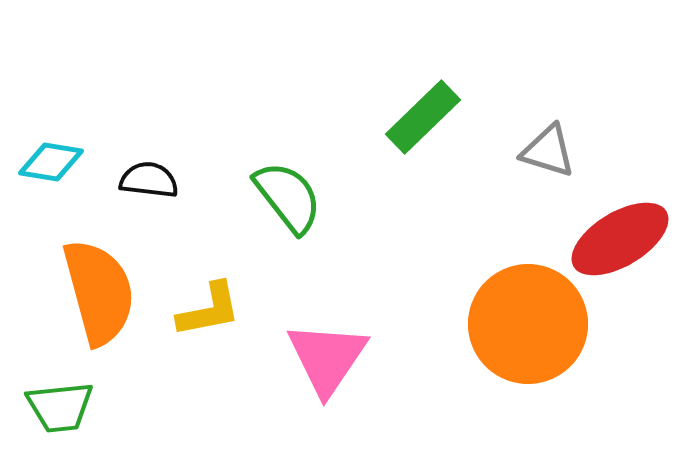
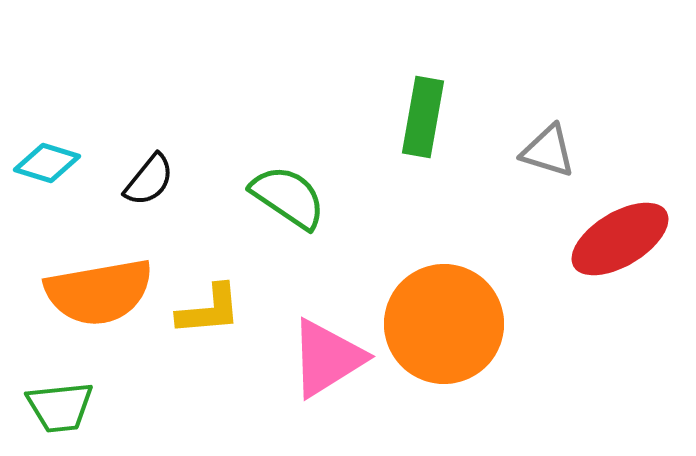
green rectangle: rotated 36 degrees counterclockwise
cyan diamond: moved 4 px left, 1 px down; rotated 8 degrees clockwise
black semicircle: rotated 122 degrees clockwise
green semicircle: rotated 18 degrees counterclockwise
orange semicircle: rotated 95 degrees clockwise
yellow L-shape: rotated 6 degrees clockwise
orange circle: moved 84 px left
pink triangle: rotated 24 degrees clockwise
